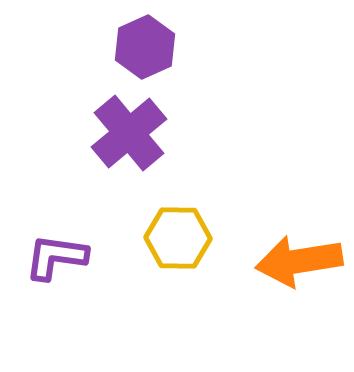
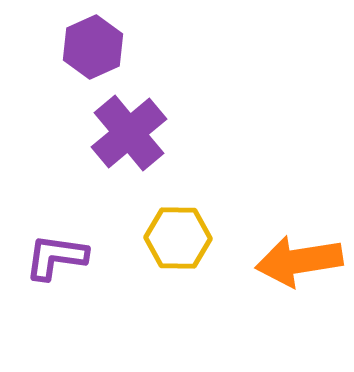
purple hexagon: moved 52 px left
